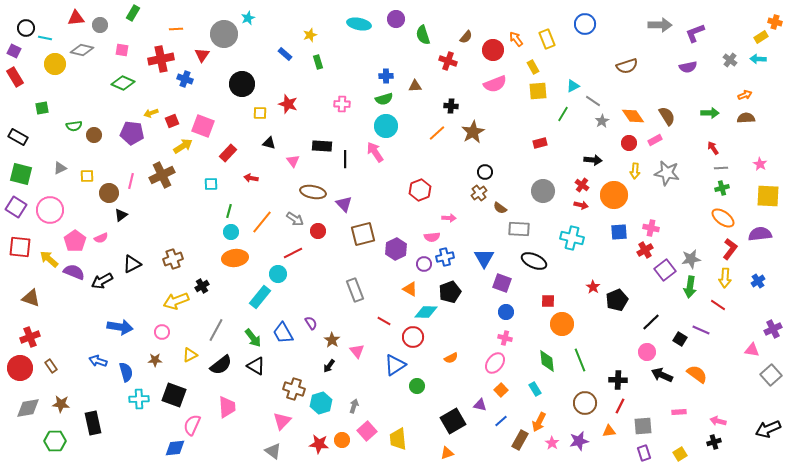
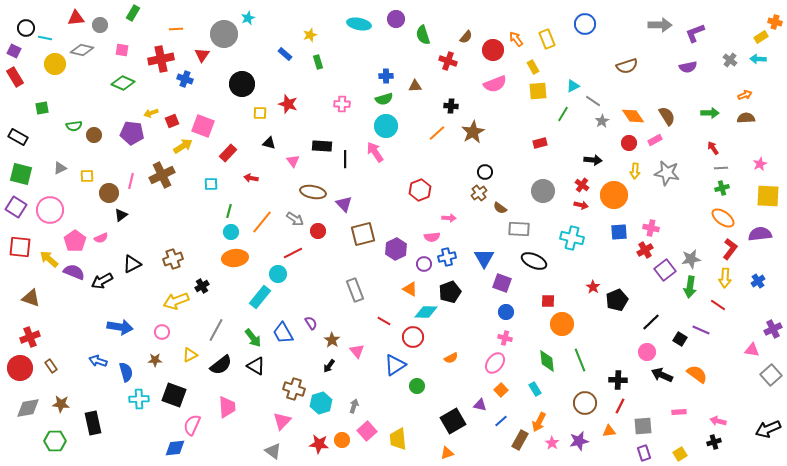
pink star at (760, 164): rotated 16 degrees clockwise
blue cross at (445, 257): moved 2 px right
